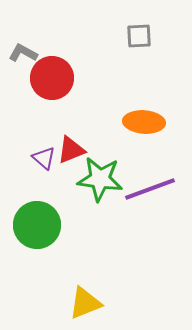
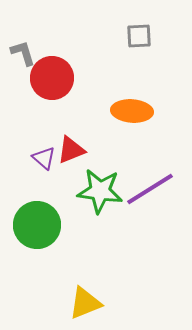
gray L-shape: rotated 44 degrees clockwise
orange ellipse: moved 12 px left, 11 px up
green star: moved 12 px down
purple line: rotated 12 degrees counterclockwise
